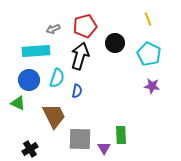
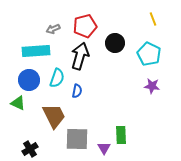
yellow line: moved 5 px right
gray square: moved 3 px left
